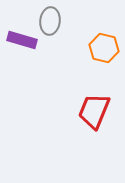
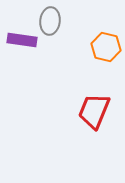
purple rectangle: rotated 8 degrees counterclockwise
orange hexagon: moved 2 px right, 1 px up
